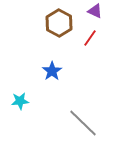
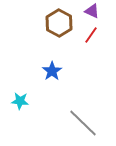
purple triangle: moved 3 px left
red line: moved 1 px right, 3 px up
cyan star: rotated 12 degrees clockwise
